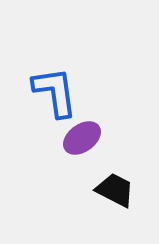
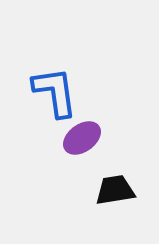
black trapezoid: rotated 36 degrees counterclockwise
